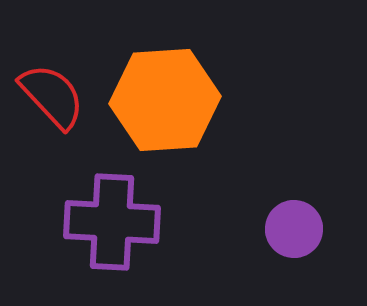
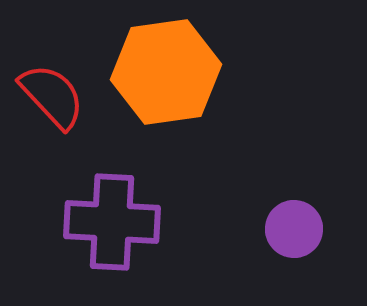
orange hexagon: moved 1 px right, 28 px up; rotated 4 degrees counterclockwise
